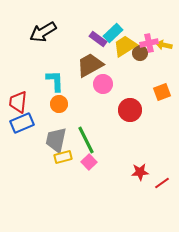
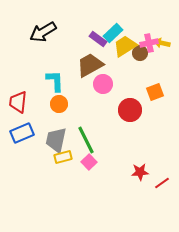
yellow arrow: moved 2 px left, 2 px up
orange square: moved 7 px left
blue rectangle: moved 10 px down
